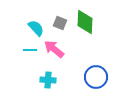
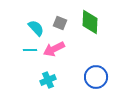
green diamond: moved 5 px right
pink arrow: rotated 65 degrees counterclockwise
cyan cross: rotated 28 degrees counterclockwise
